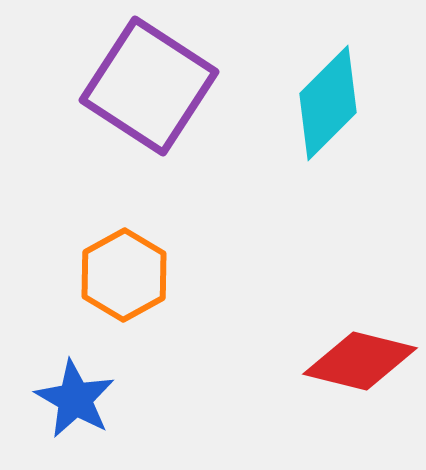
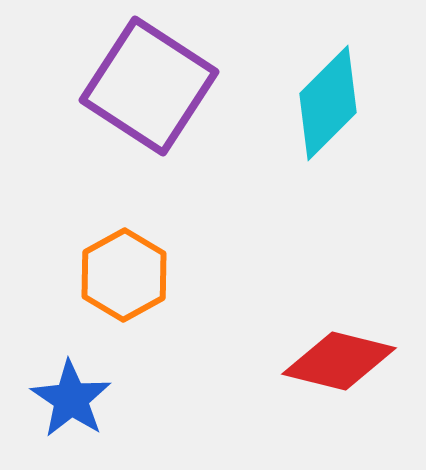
red diamond: moved 21 px left
blue star: moved 4 px left; rotated 4 degrees clockwise
